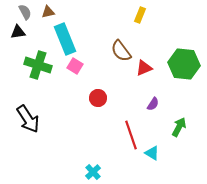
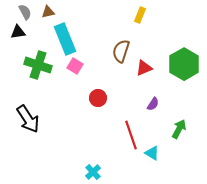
brown semicircle: rotated 55 degrees clockwise
green hexagon: rotated 24 degrees clockwise
green arrow: moved 2 px down
